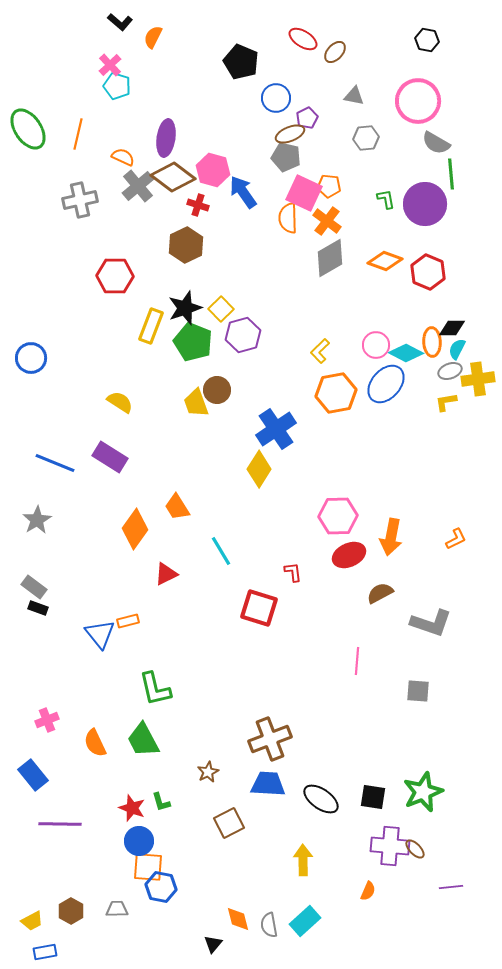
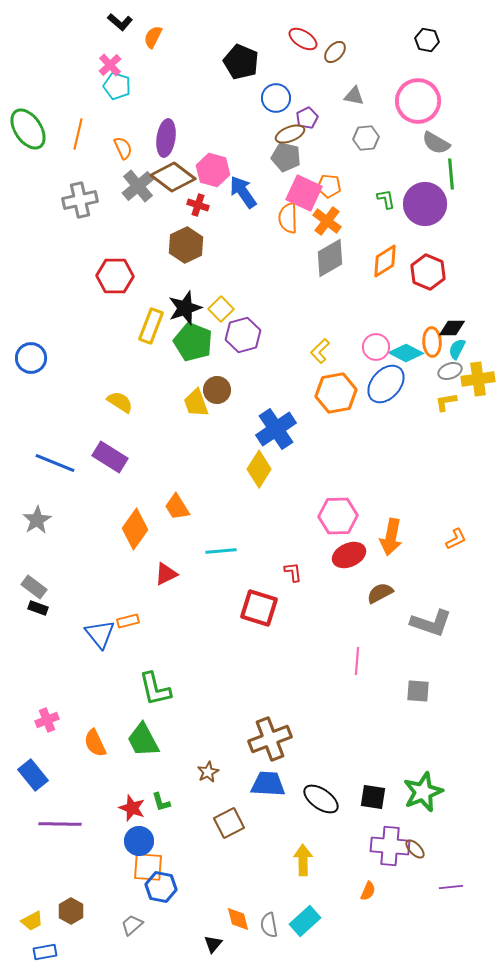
orange semicircle at (123, 157): moved 9 px up; rotated 40 degrees clockwise
orange diamond at (385, 261): rotated 52 degrees counterclockwise
pink circle at (376, 345): moved 2 px down
cyan line at (221, 551): rotated 64 degrees counterclockwise
gray trapezoid at (117, 909): moved 15 px right, 16 px down; rotated 40 degrees counterclockwise
